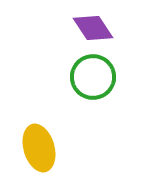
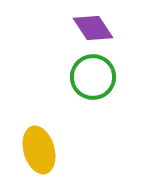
yellow ellipse: moved 2 px down
